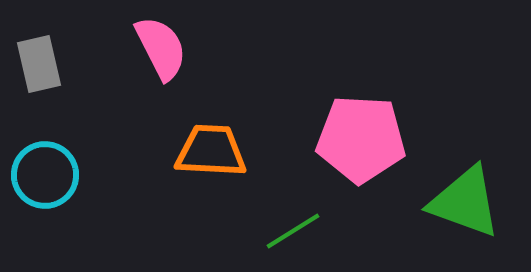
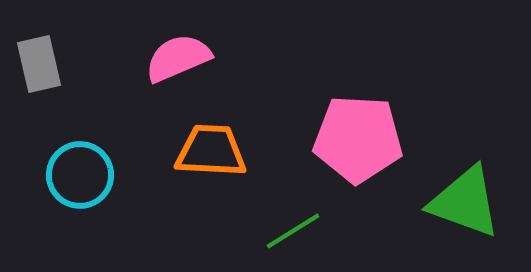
pink semicircle: moved 17 px right, 10 px down; rotated 86 degrees counterclockwise
pink pentagon: moved 3 px left
cyan circle: moved 35 px right
